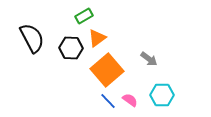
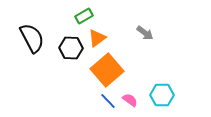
gray arrow: moved 4 px left, 26 px up
